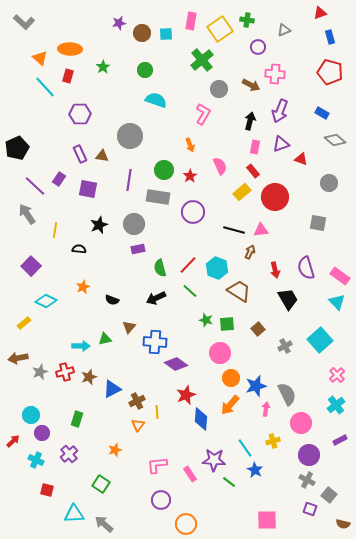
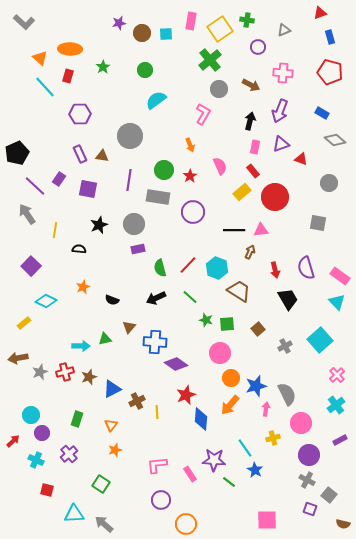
green cross at (202, 60): moved 8 px right
pink cross at (275, 74): moved 8 px right, 1 px up
cyan semicircle at (156, 100): rotated 55 degrees counterclockwise
black pentagon at (17, 148): moved 5 px down
black line at (234, 230): rotated 15 degrees counterclockwise
green line at (190, 291): moved 6 px down
orange triangle at (138, 425): moved 27 px left
yellow cross at (273, 441): moved 3 px up
